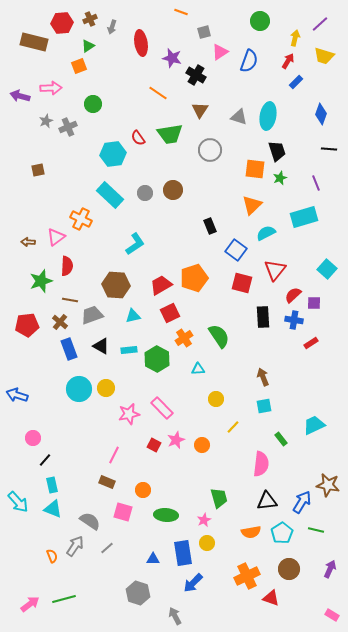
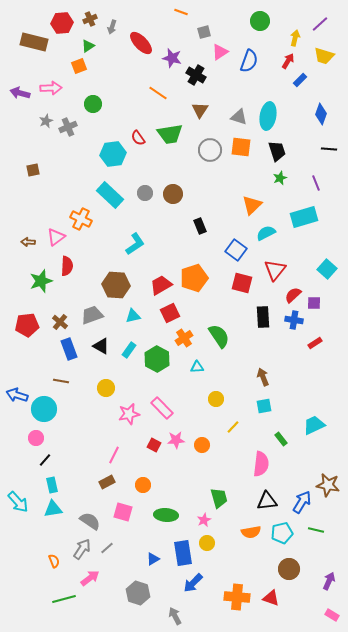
red ellipse at (141, 43): rotated 35 degrees counterclockwise
blue rectangle at (296, 82): moved 4 px right, 2 px up
purple arrow at (20, 96): moved 3 px up
orange square at (255, 169): moved 14 px left, 22 px up
brown square at (38, 170): moved 5 px left
brown circle at (173, 190): moved 4 px down
black rectangle at (210, 226): moved 10 px left
brown line at (70, 300): moved 9 px left, 81 px down
red rectangle at (311, 343): moved 4 px right
cyan rectangle at (129, 350): rotated 49 degrees counterclockwise
cyan triangle at (198, 369): moved 1 px left, 2 px up
cyan circle at (79, 389): moved 35 px left, 20 px down
pink circle at (33, 438): moved 3 px right
pink star at (176, 440): rotated 18 degrees clockwise
brown rectangle at (107, 482): rotated 49 degrees counterclockwise
orange circle at (143, 490): moved 5 px up
cyan triangle at (53, 509): rotated 30 degrees counterclockwise
cyan pentagon at (282, 533): rotated 20 degrees clockwise
gray arrow at (75, 546): moved 7 px right, 3 px down
orange semicircle at (52, 556): moved 2 px right, 5 px down
blue triangle at (153, 559): rotated 32 degrees counterclockwise
purple arrow at (330, 569): moved 1 px left, 12 px down
orange cross at (247, 576): moved 10 px left, 21 px down; rotated 30 degrees clockwise
pink arrow at (30, 604): moved 60 px right, 26 px up
